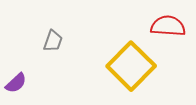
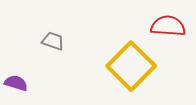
gray trapezoid: rotated 90 degrees counterclockwise
purple semicircle: rotated 120 degrees counterclockwise
